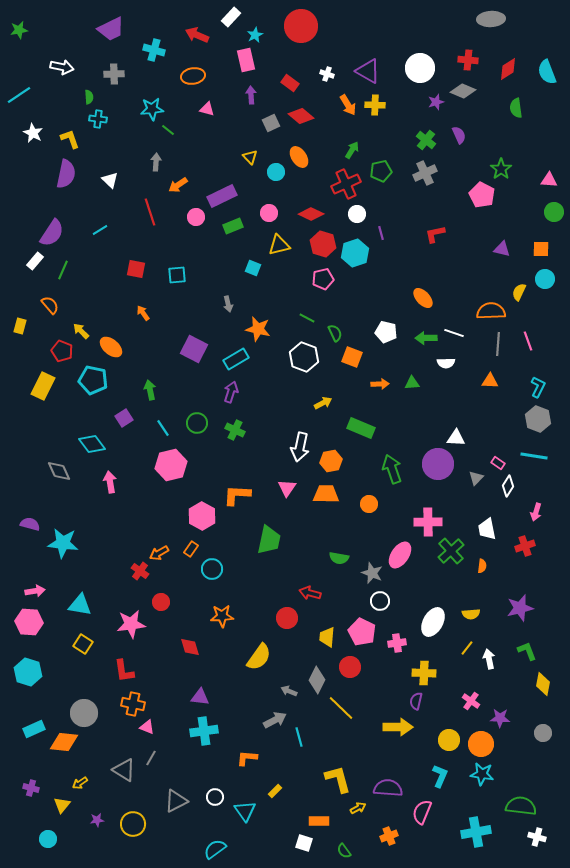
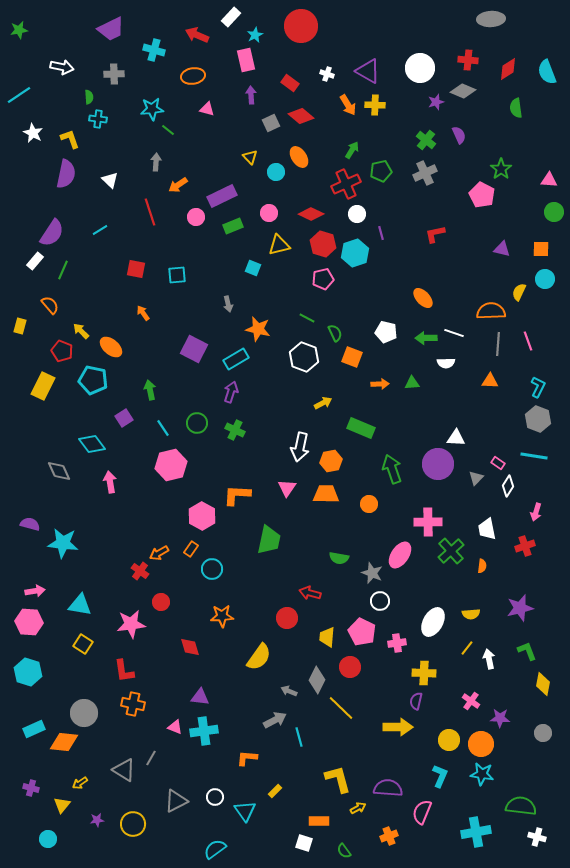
pink triangle at (147, 727): moved 28 px right
